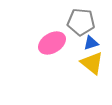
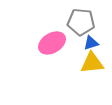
yellow triangle: rotated 45 degrees counterclockwise
